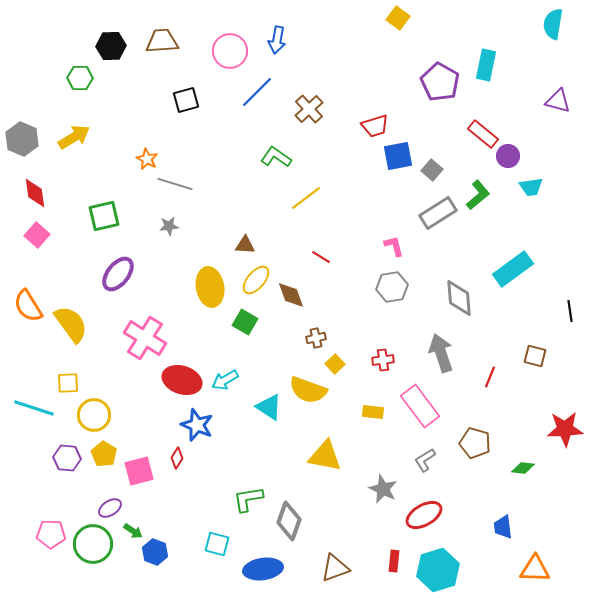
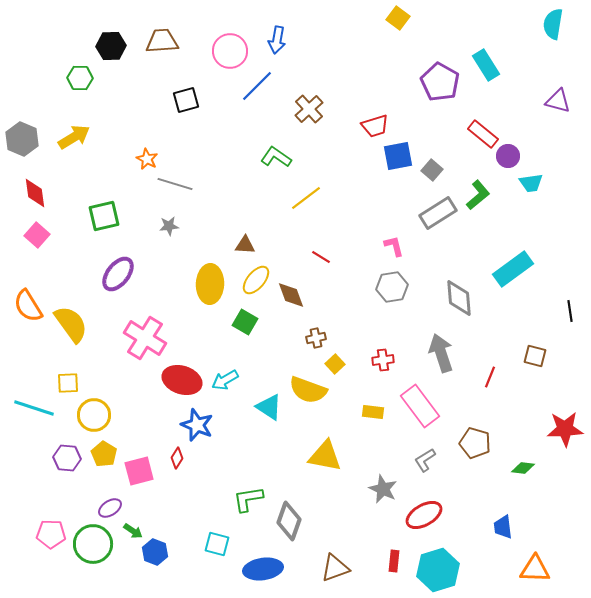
cyan rectangle at (486, 65): rotated 44 degrees counterclockwise
blue line at (257, 92): moved 6 px up
cyan trapezoid at (531, 187): moved 4 px up
yellow ellipse at (210, 287): moved 3 px up; rotated 12 degrees clockwise
